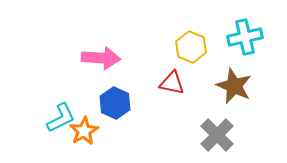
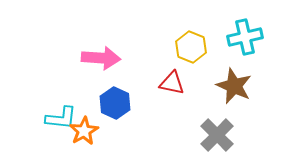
cyan L-shape: rotated 32 degrees clockwise
